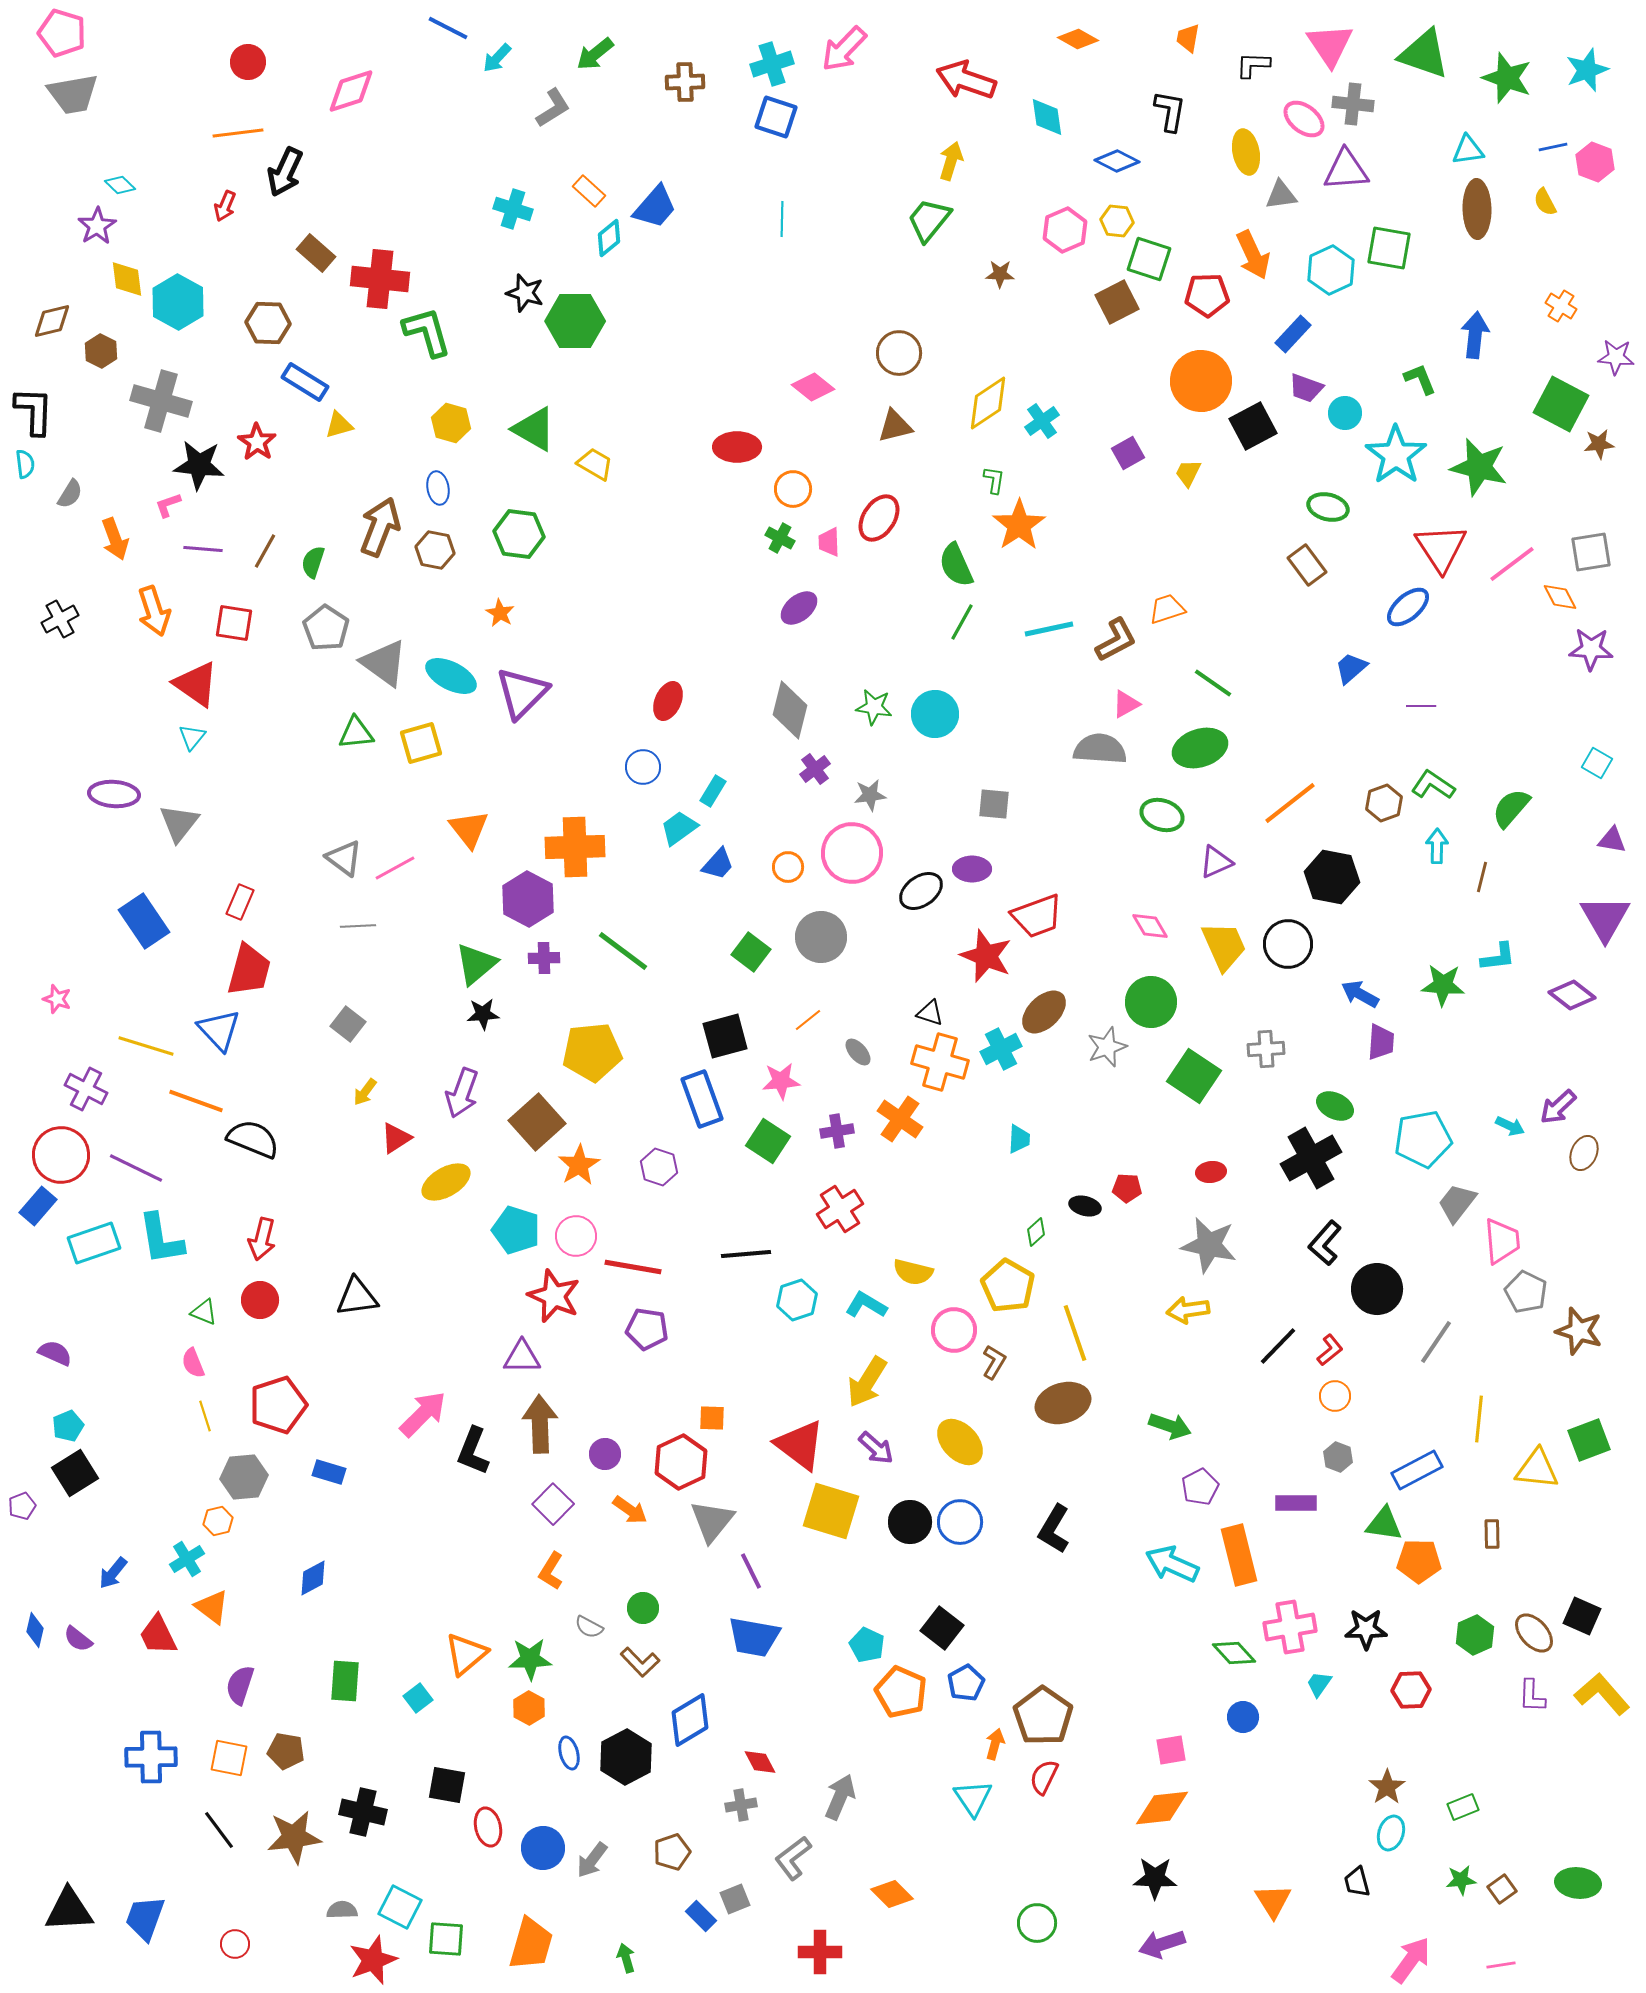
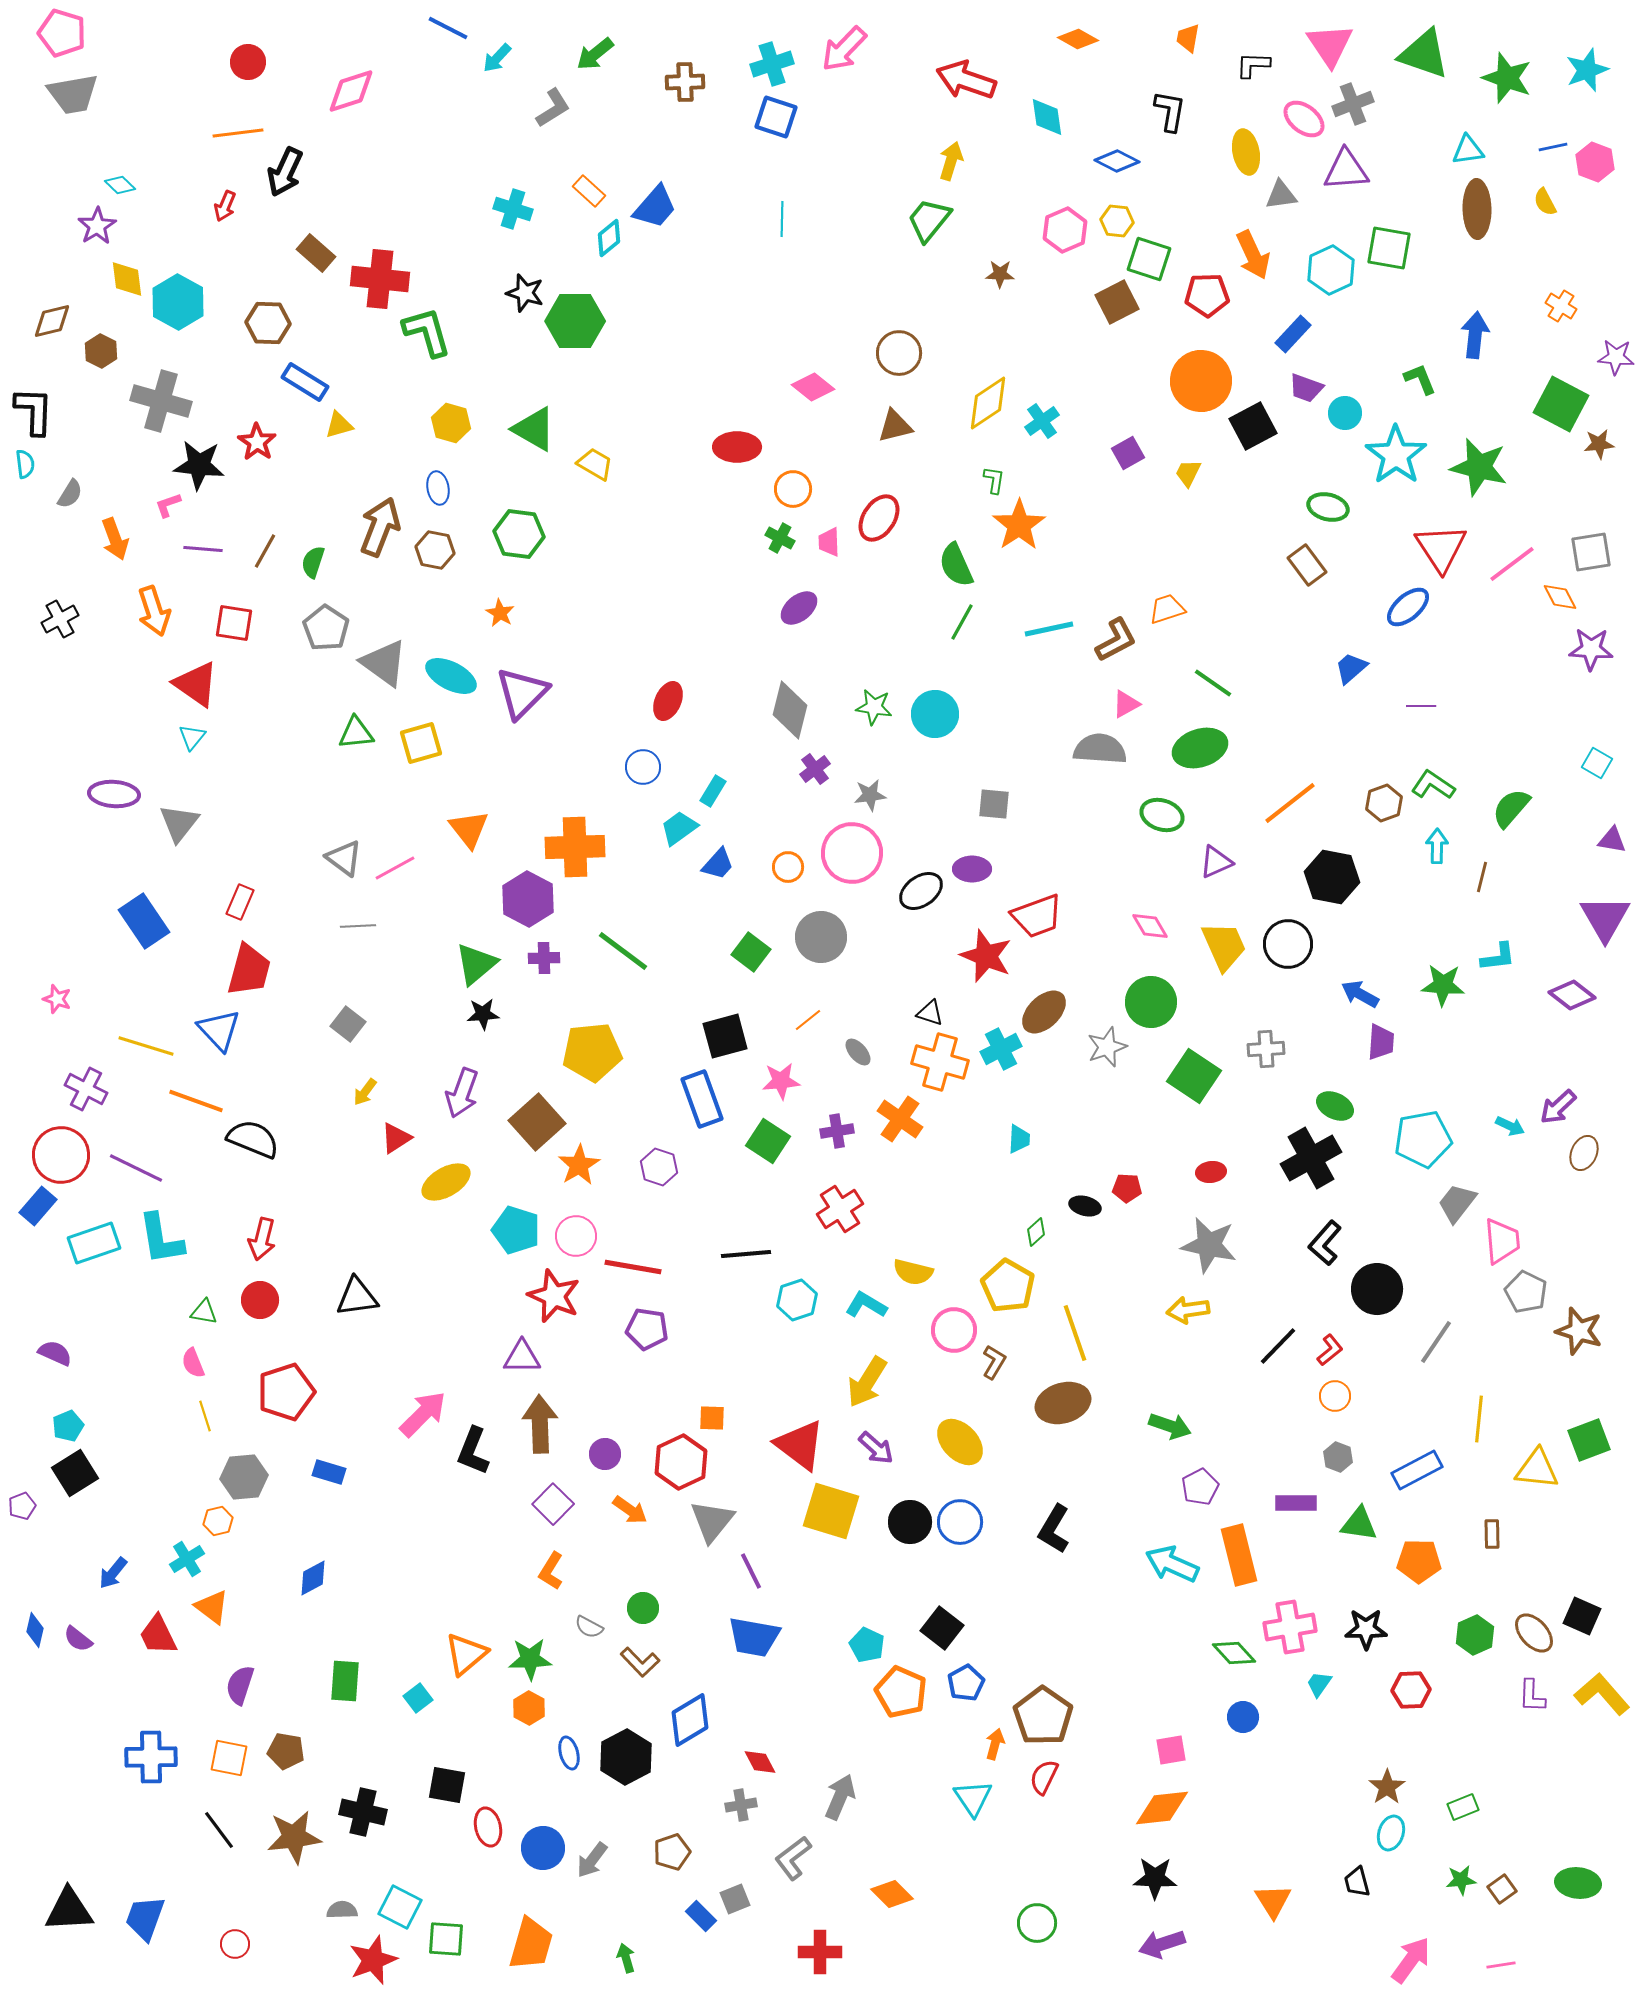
gray cross at (1353, 104): rotated 27 degrees counterclockwise
green triangle at (204, 1312): rotated 12 degrees counterclockwise
red pentagon at (278, 1405): moved 8 px right, 13 px up
green triangle at (1384, 1524): moved 25 px left
